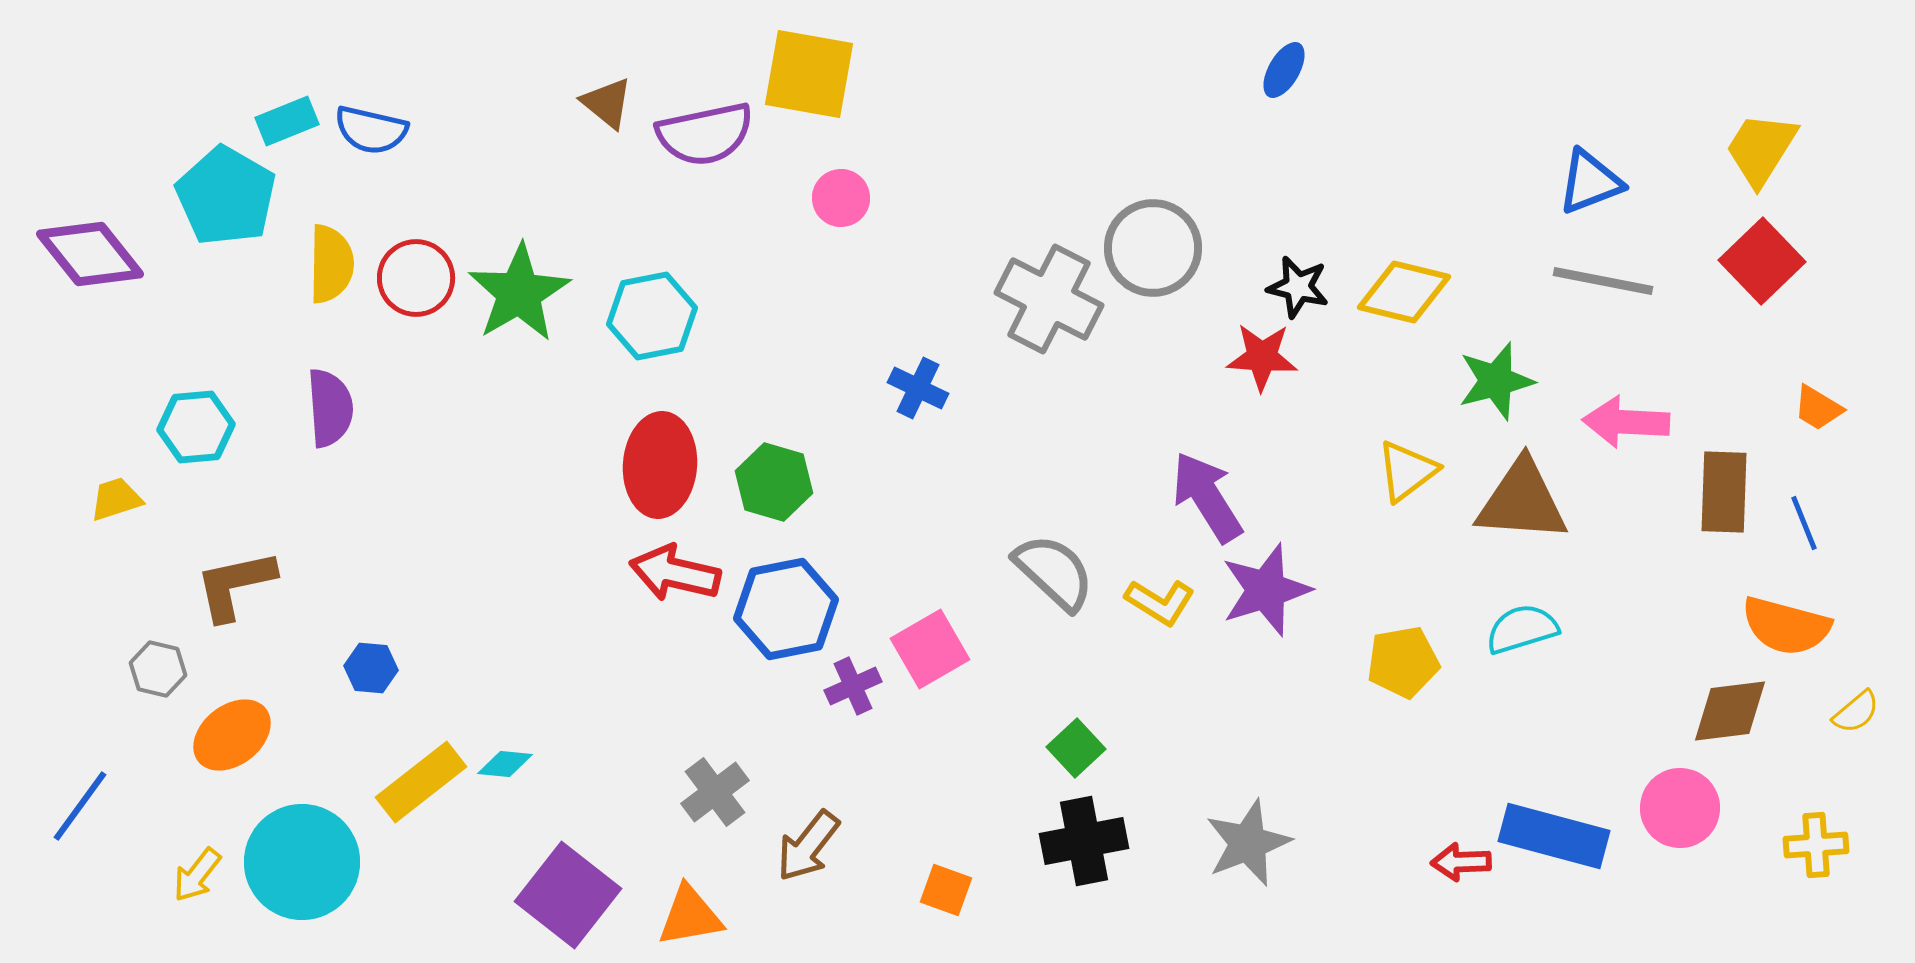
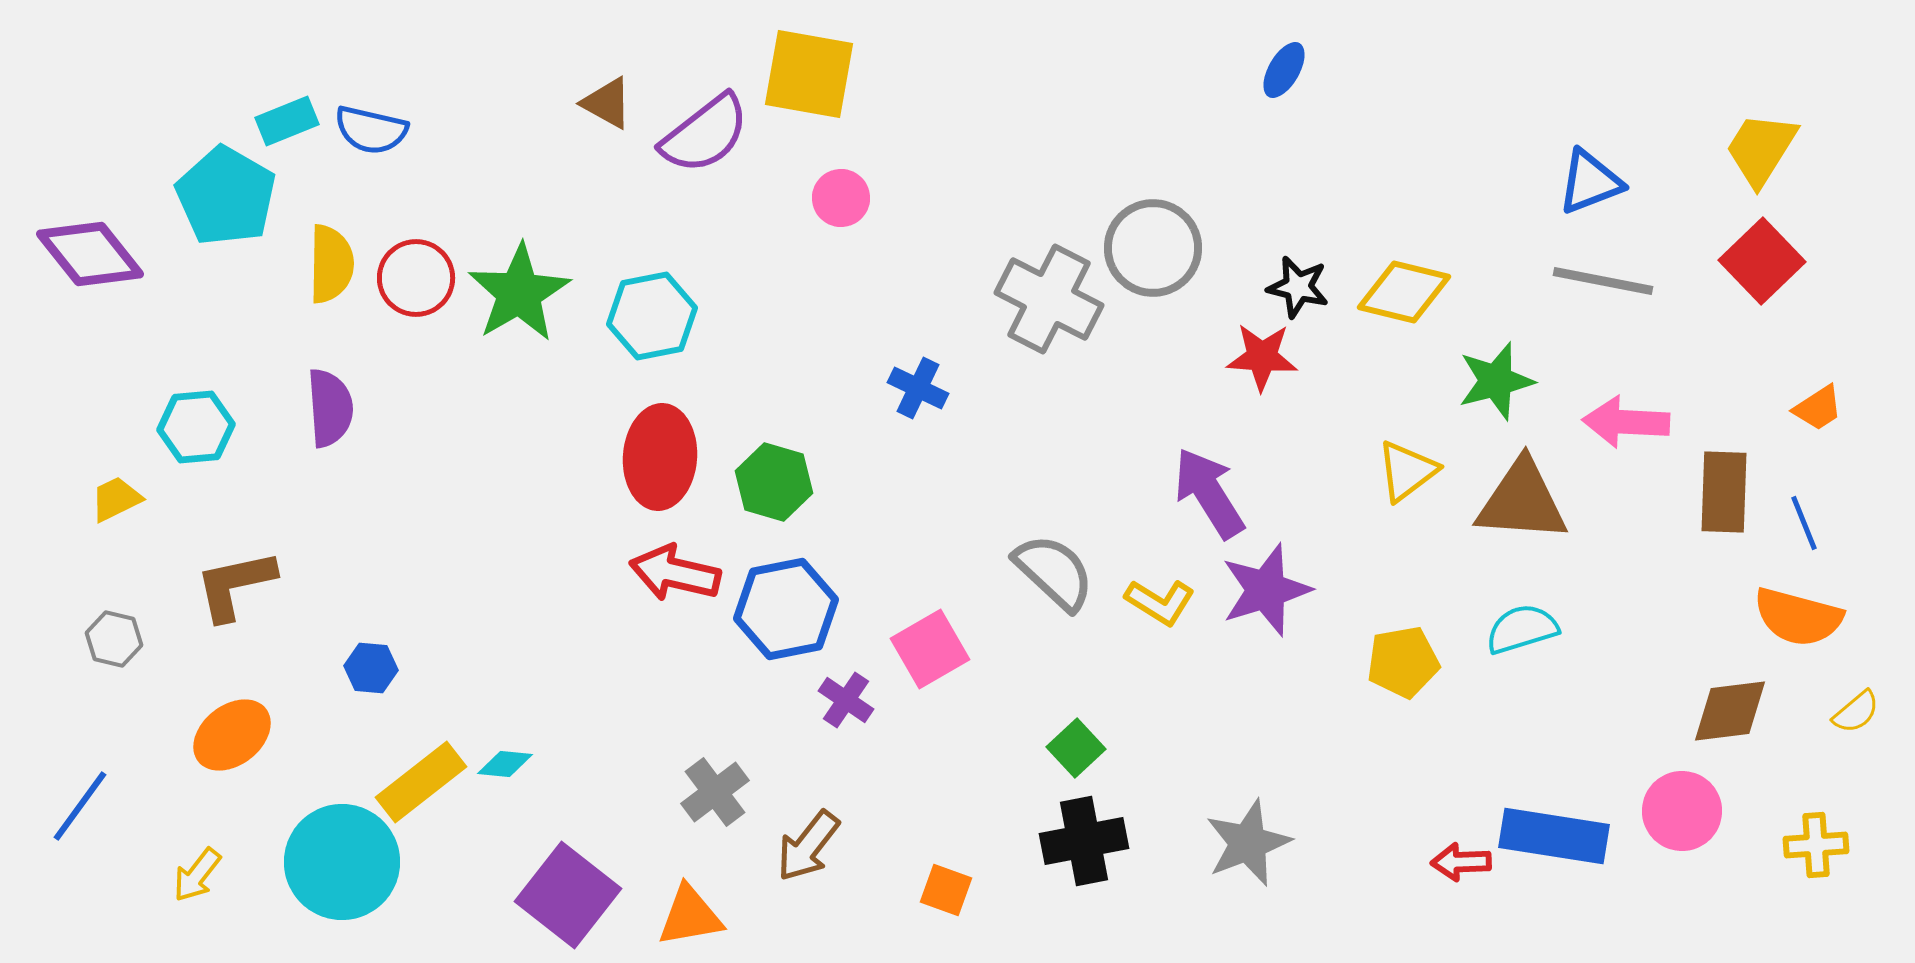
brown triangle at (607, 103): rotated 10 degrees counterclockwise
purple semicircle at (705, 134): rotated 26 degrees counterclockwise
orange trapezoid at (1818, 408): rotated 64 degrees counterclockwise
red ellipse at (660, 465): moved 8 px up
purple arrow at (1207, 497): moved 2 px right, 4 px up
yellow trapezoid at (116, 499): rotated 8 degrees counterclockwise
orange semicircle at (1786, 626): moved 12 px right, 9 px up
gray hexagon at (158, 669): moved 44 px left, 30 px up
purple cross at (853, 686): moved 7 px left, 14 px down; rotated 32 degrees counterclockwise
pink circle at (1680, 808): moved 2 px right, 3 px down
blue rectangle at (1554, 836): rotated 6 degrees counterclockwise
cyan circle at (302, 862): moved 40 px right
